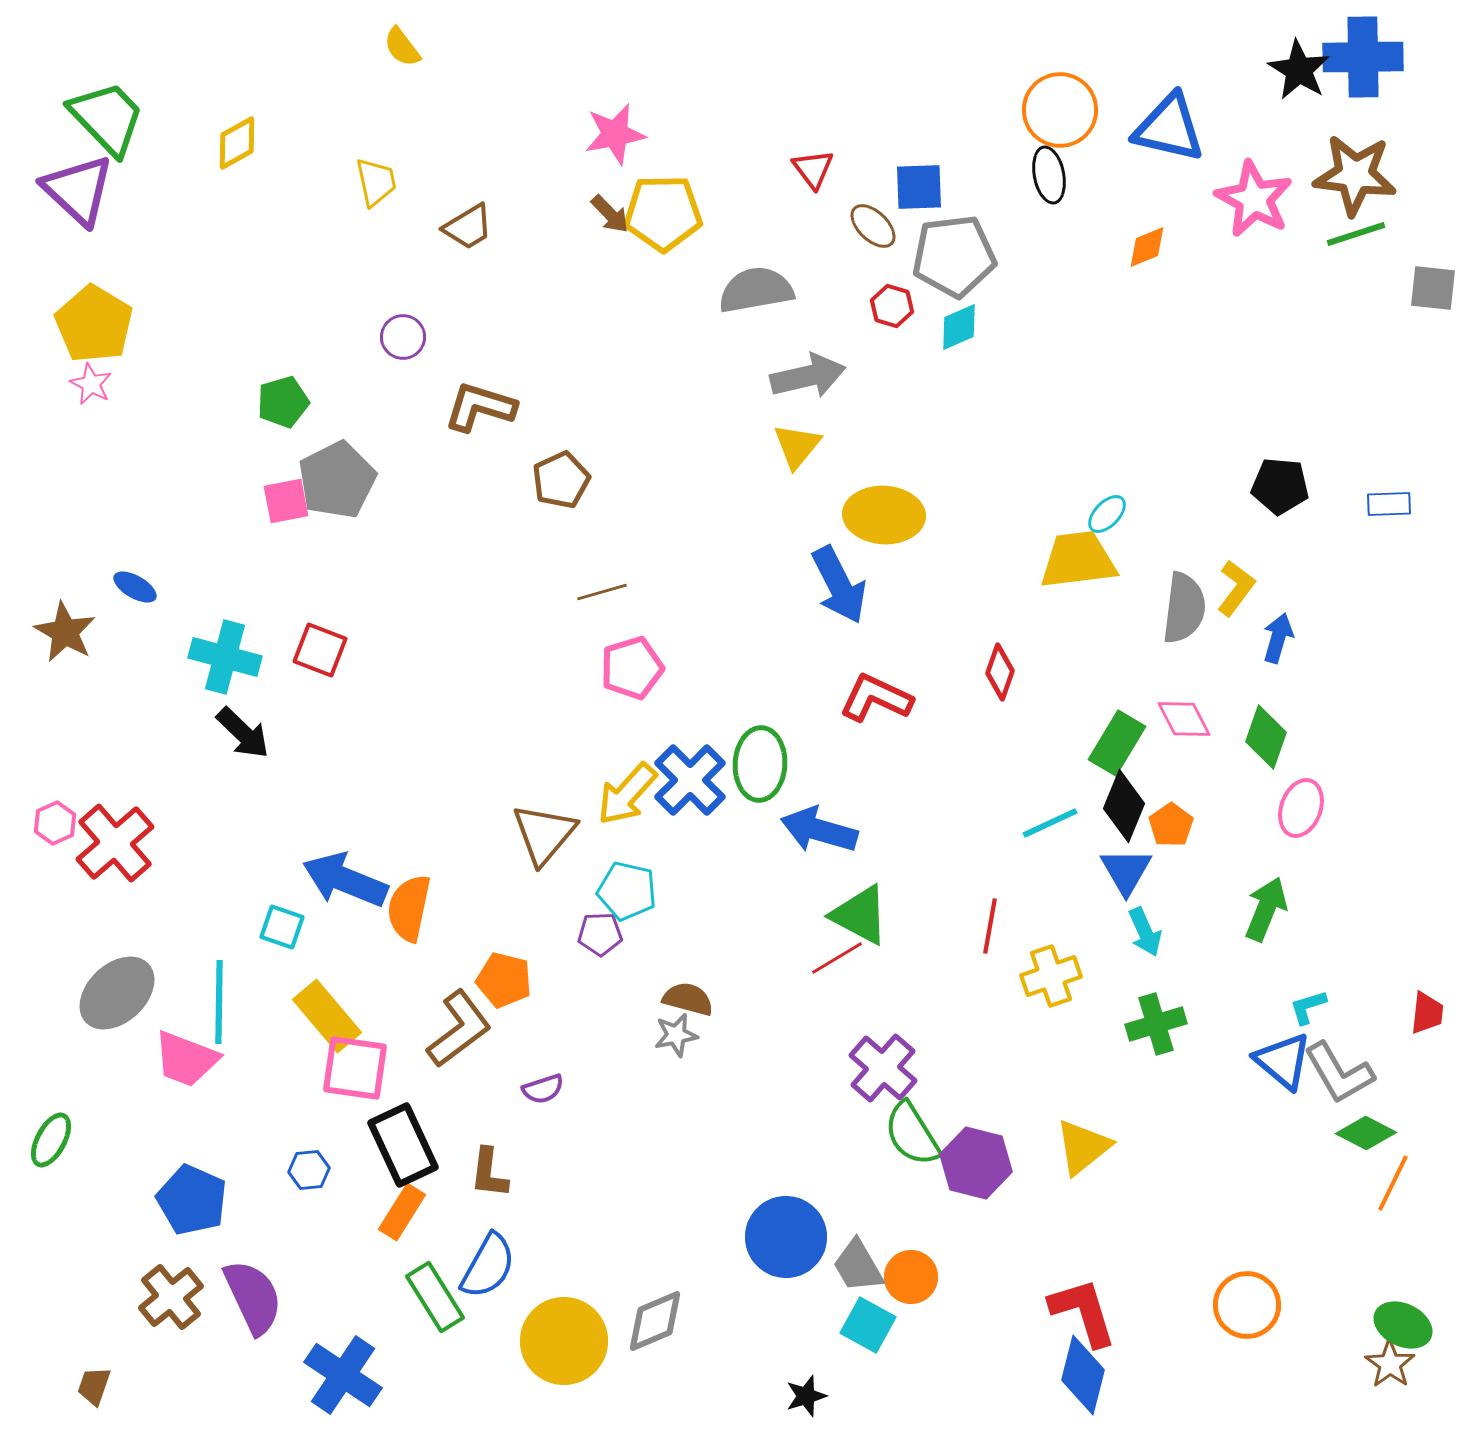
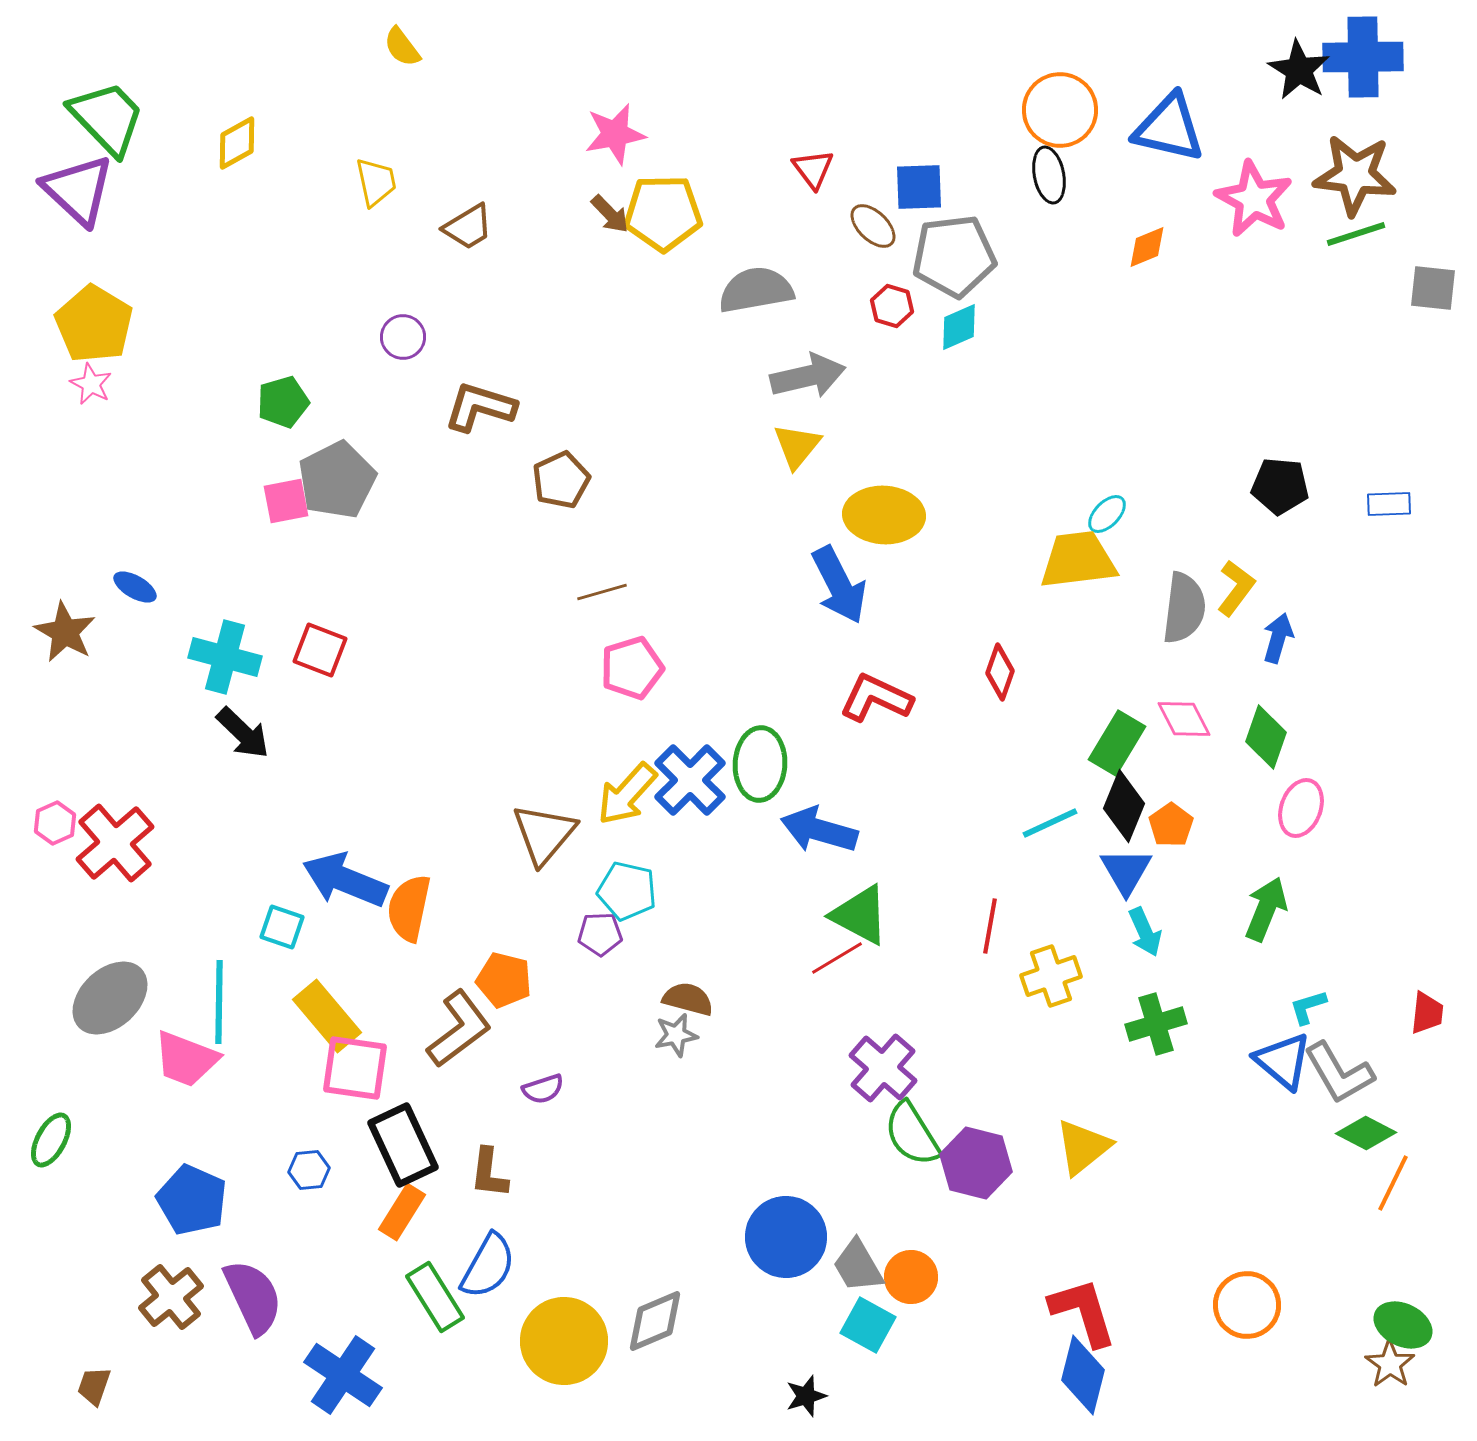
gray ellipse at (117, 993): moved 7 px left, 5 px down
